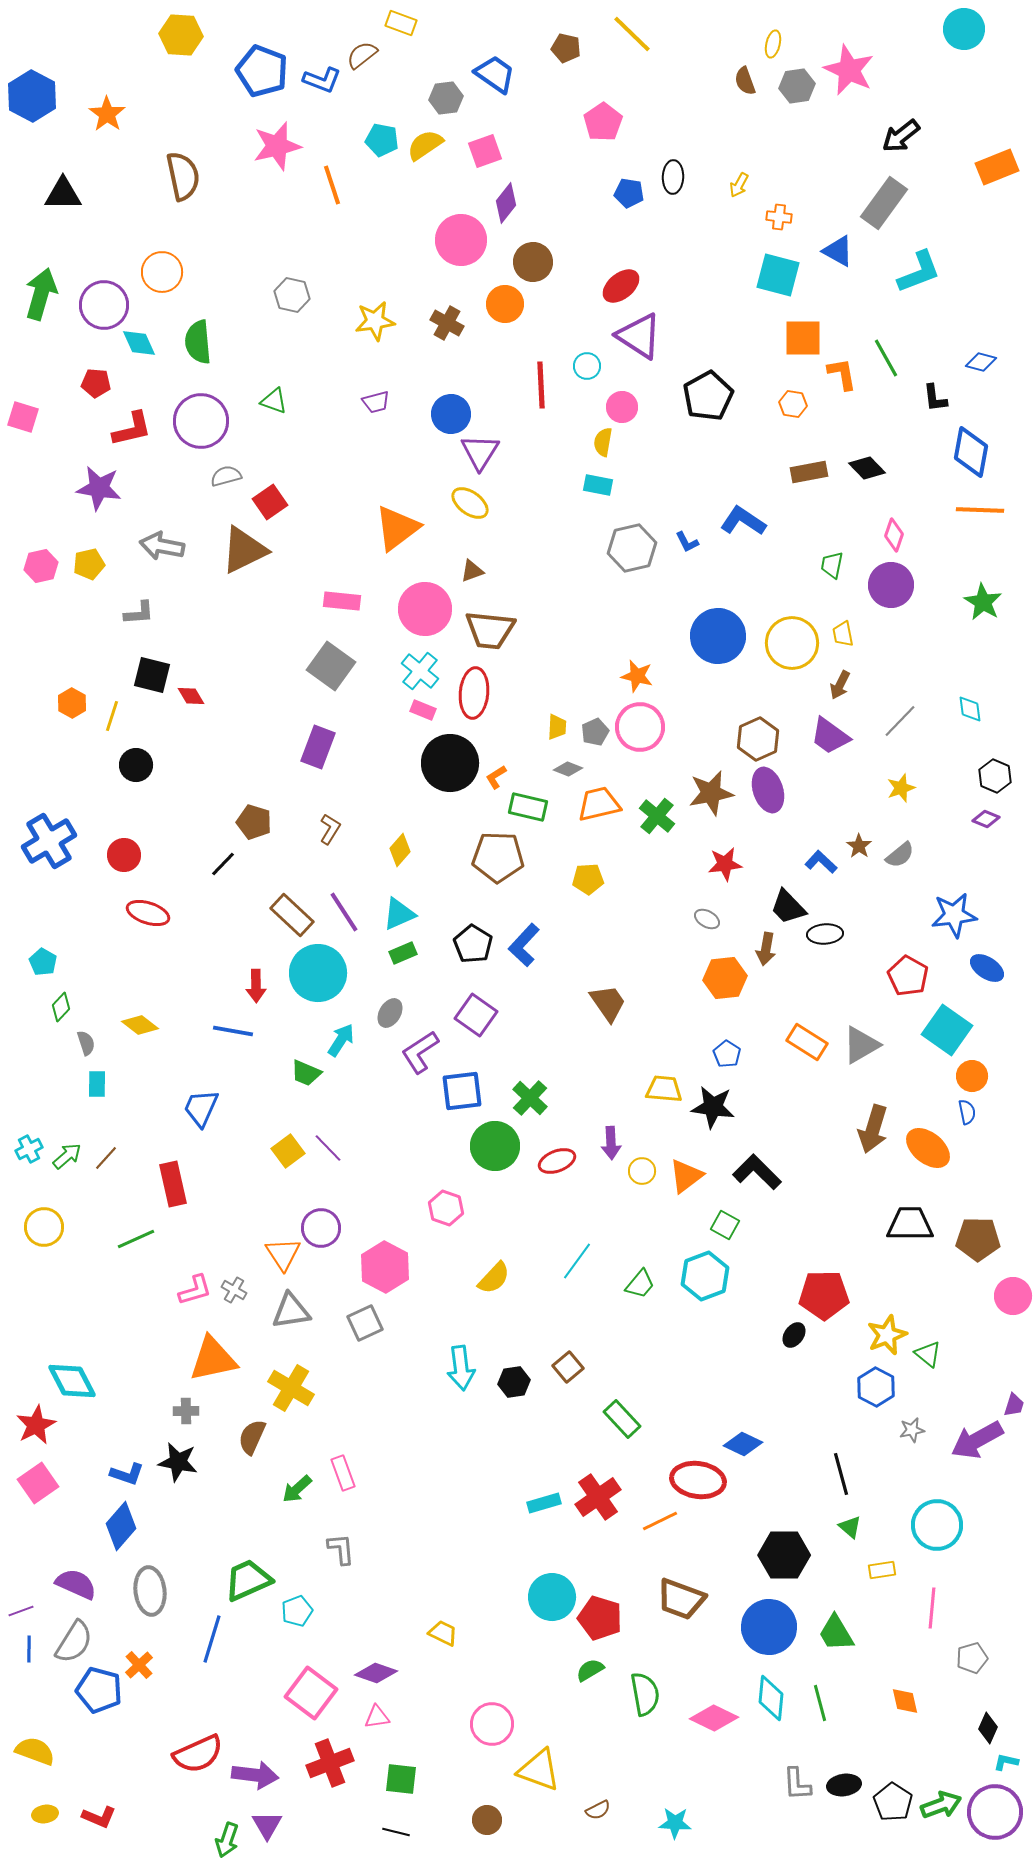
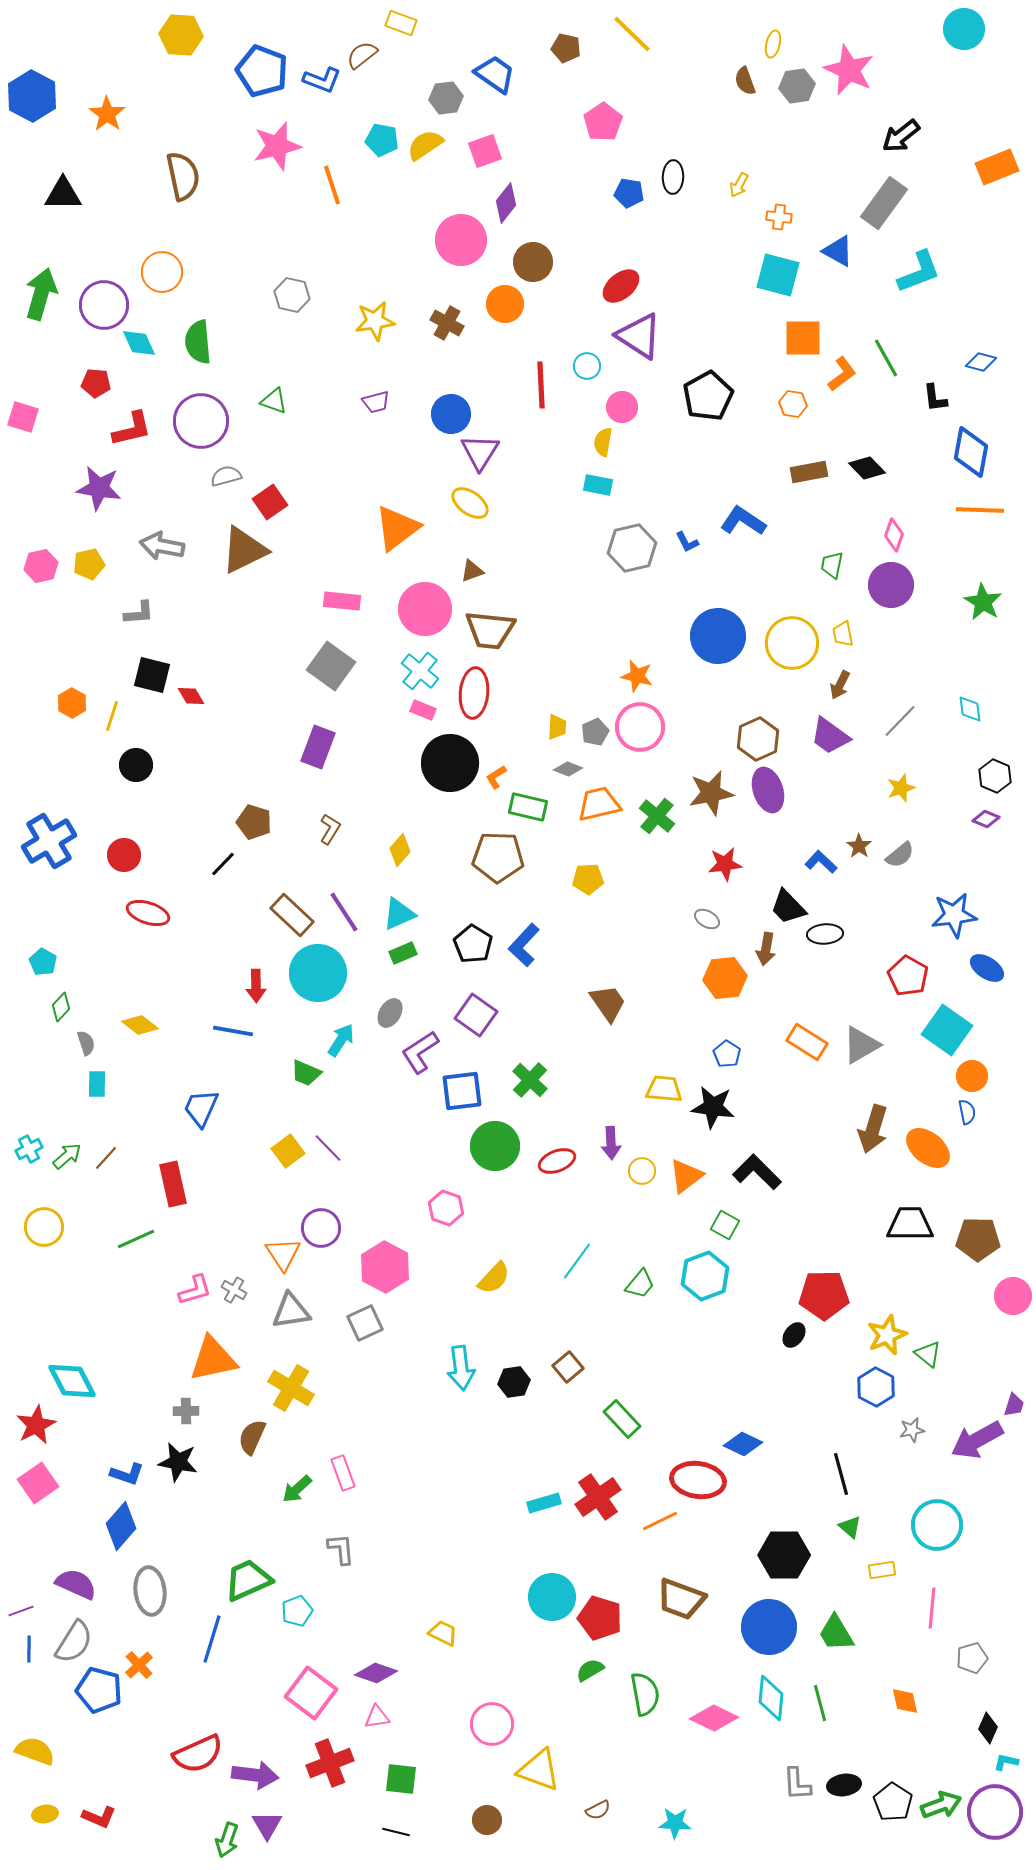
orange L-shape at (842, 374): rotated 63 degrees clockwise
green cross at (530, 1098): moved 18 px up
